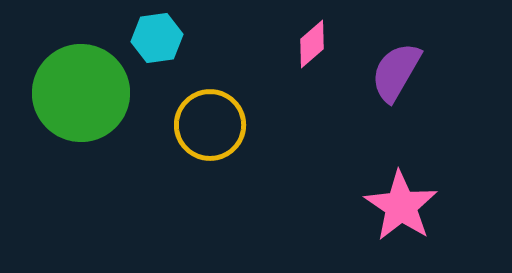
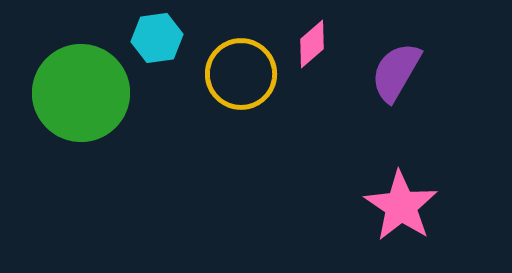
yellow circle: moved 31 px right, 51 px up
